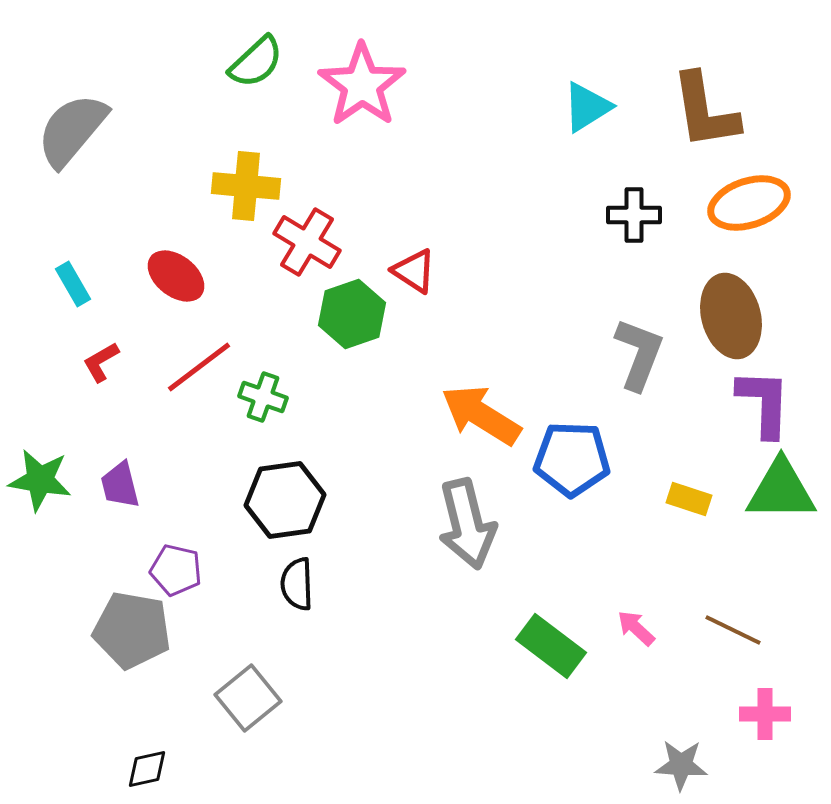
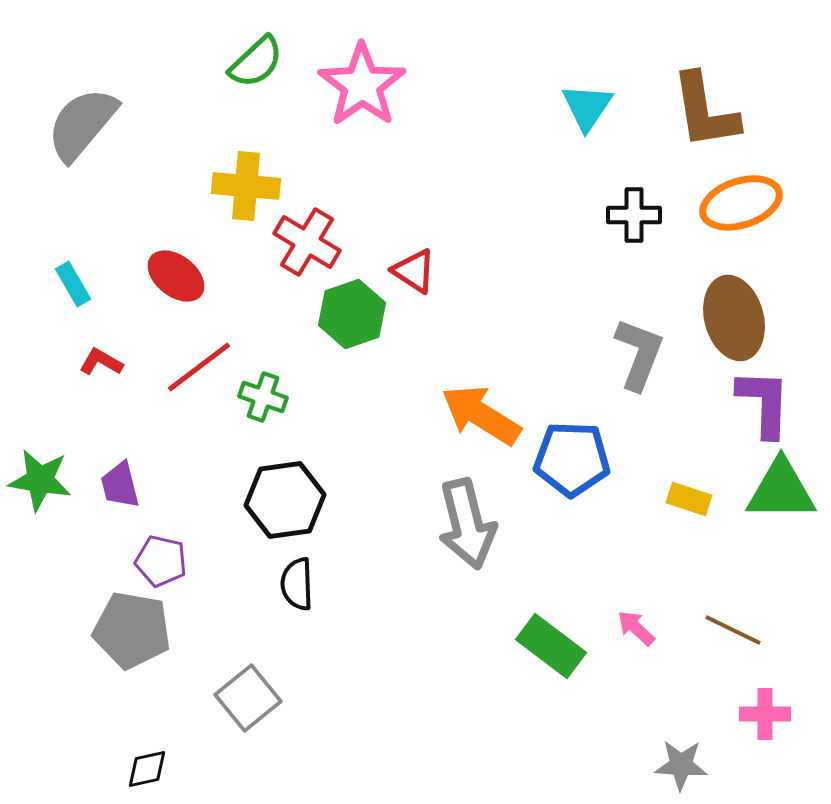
cyan triangle: rotated 24 degrees counterclockwise
gray semicircle: moved 10 px right, 6 px up
orange ellipse: moved 8 px left
brown ellipse: moved 3 px right, 2 px down
red L-shape: rotated 60 degrees clockwise
purple pentagon: moved 15 px left, 9 px up
